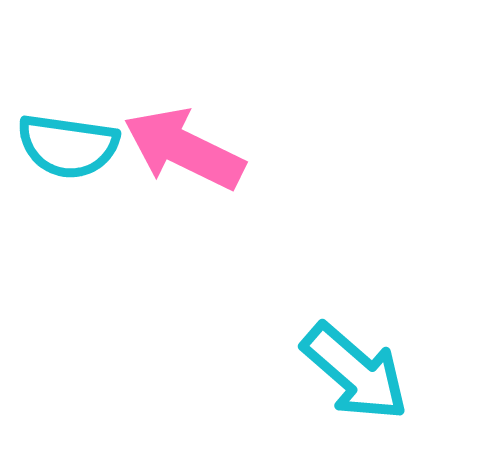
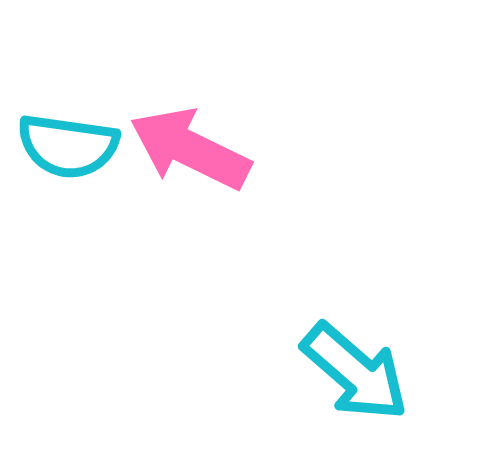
pink arrow: moved 6 px right
